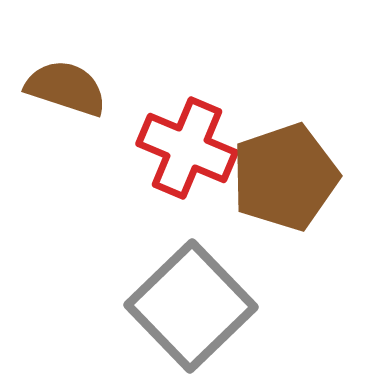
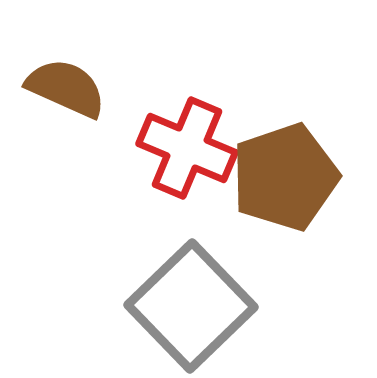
brown semicircle: rotated 6 degrees clockwise
